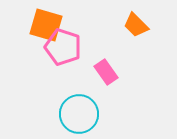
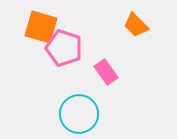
orange square: moved 5 px left, 2 px down
pink pentagon: moved 1 px right, 1 px down
